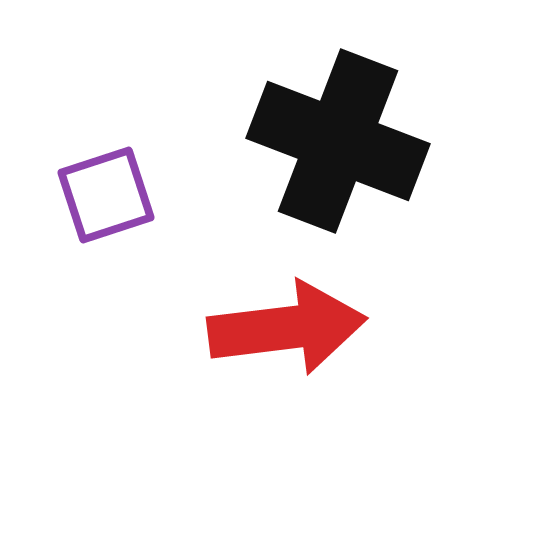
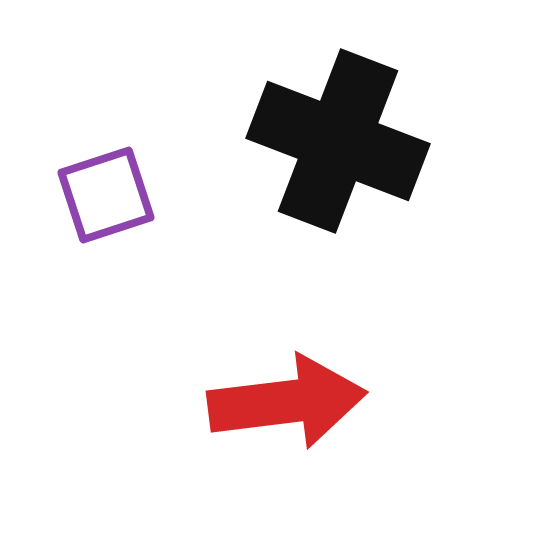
red arrow: moved 74 px down
